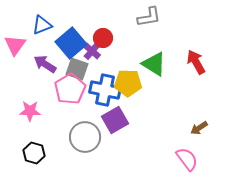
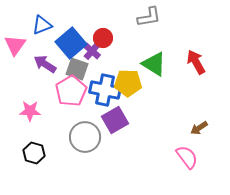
pink pentagon: moved 1 px right, 2 px down
pink semicircle: moved 2 px up
